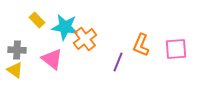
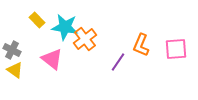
gray cross: moved 5 px left; rotated 24 degrees clockwise
purple line: rotated 12 degrees clockwise
